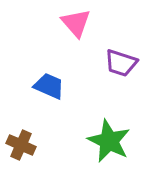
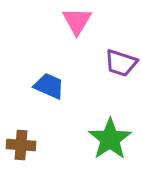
pink triangle: moved 1 px right, 2 px up; rotated 12 degrees clockwise
green star: moved 1 px right, 2 px up; rotated 12 degrees clockwise
brown cross: rotated 20 degrees counterclockwise
